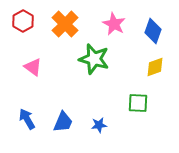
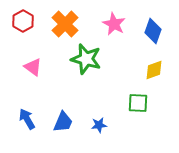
green star: moved 8 px left
yellow diamond: moved 1 px left, 3 px down
